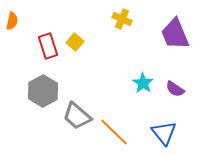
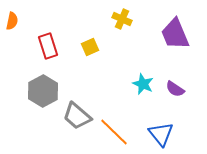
yellow square: moved 15 px right, 5 px down; rotated 24 degrees clockwise
cyan star: moved 1 px down; rotated 10 degrees counterclockwise
blue triangle: moved 3 px left, 1 px down
